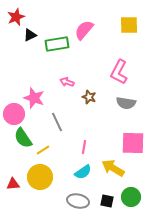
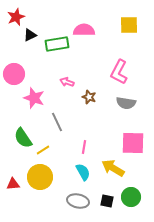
pink semicircle: rotated 50 degrees clockwise
pink circle: moved 40 px up
cyan semicircle: rotated 84 degrees counterclockwise
